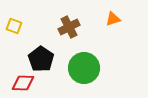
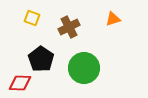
yellow square: moved 18 px right, 8 px up
red diamond: moved 3 px left
